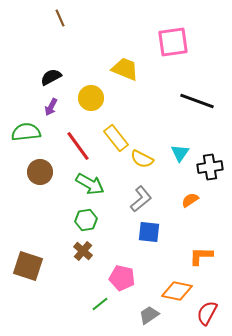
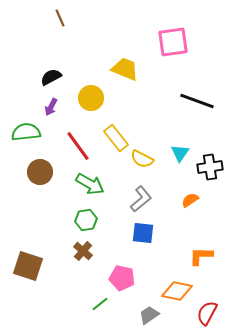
blue square: moved 6 px left, 1 px down
